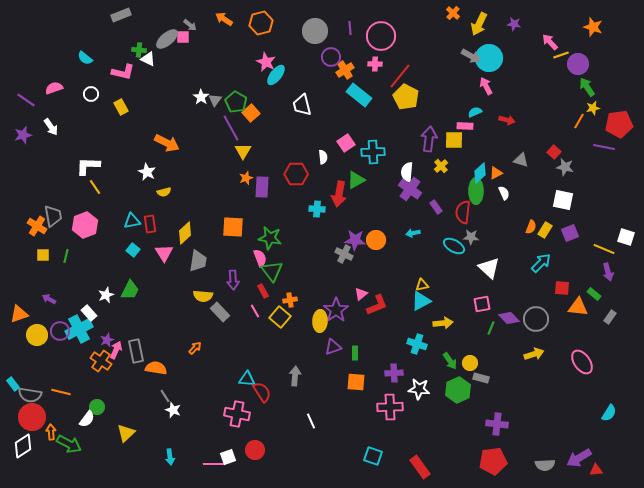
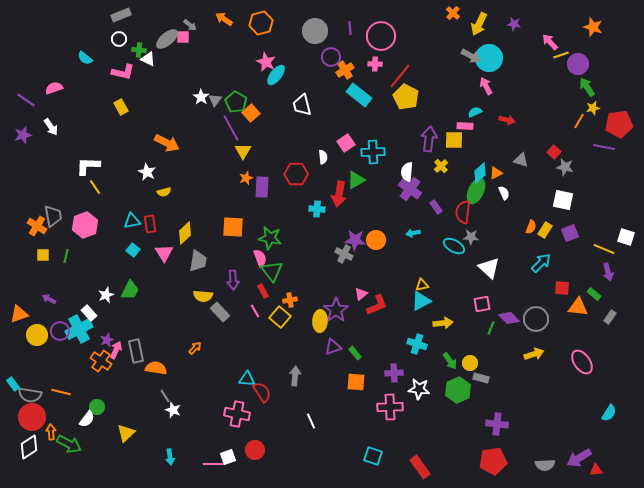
white circle at (91, 94): moved 28 px right, 55 px up
green ellipse at (476, 191): rotated 25 degrees clockwise
green rectangle at (355, 353): rotated 40 degrees counterclockwise
white diamond at (23, 446): moved 6 px right, 1 px down
